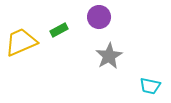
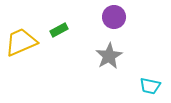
purple circle: moved 15 px right
